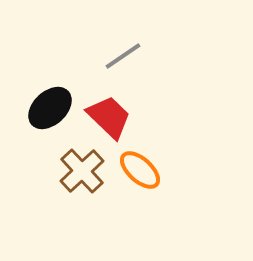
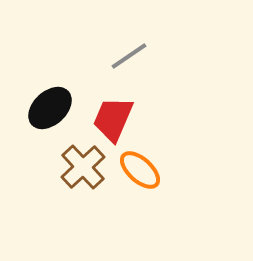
gray line: moved 6 px right
red trapezoid: moved 4 px right, 2 px down; rotated 111 degrees counterclockwise
brown cross: moved 1 px right, 4 px up
